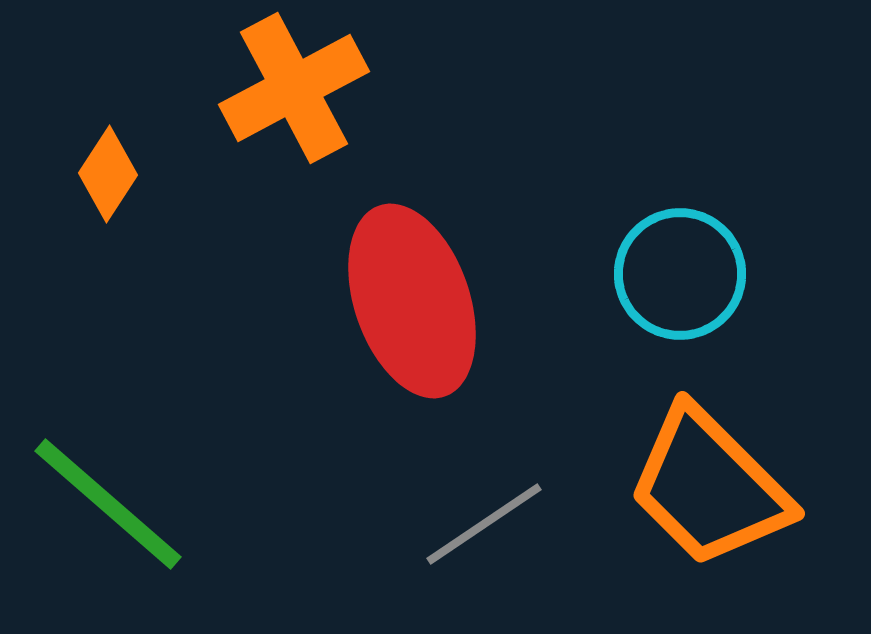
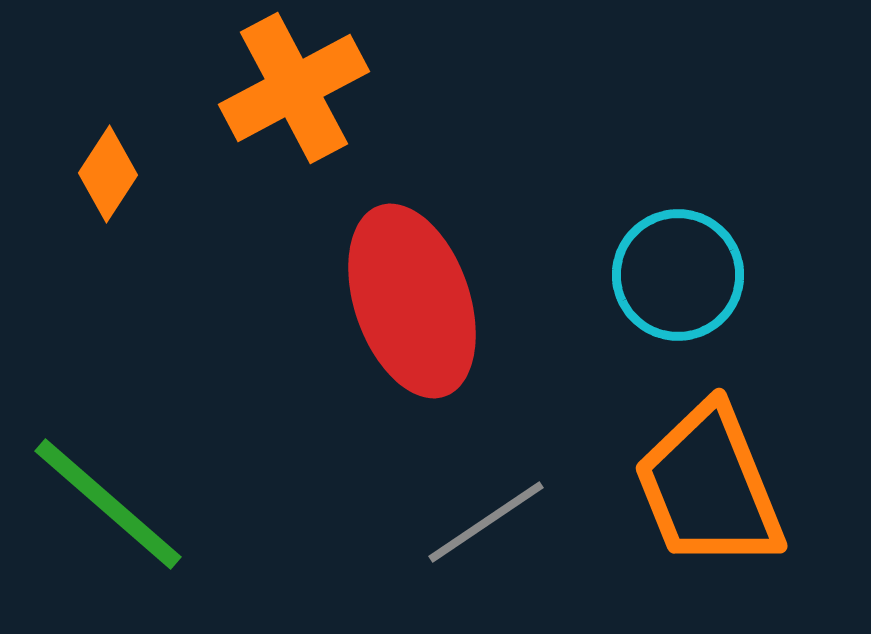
cyan circle: moved 2 px left, 1 px down
orange trapezoid: rotated 23 degrees clockwise
gray line: moved 2 px right, 2 px up
